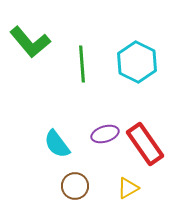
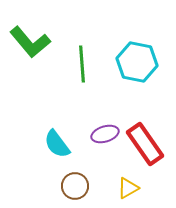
cyan hexagon: rotated 15 degrees counterclockwise
